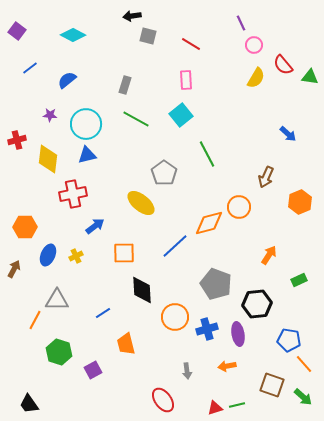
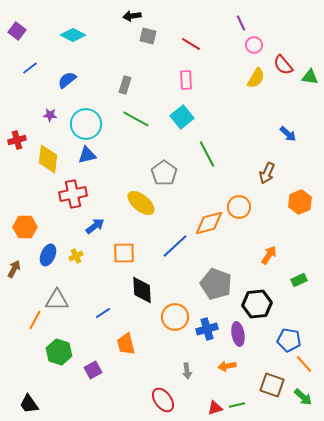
cyan square at (181, 115): moved 1 px right, 2 px down
brown arrow at (266, 177): moved 1 px right, 4 px up
